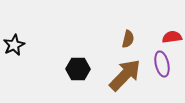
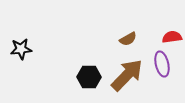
brown semicircle: rotated 48 degrees clockwise
black star: moved 7 px right, 4 px down; rotated 20 degrees clockwise
black hexagon: moved 11 px right, 8 px down
brown arrow: moved 2 px right
